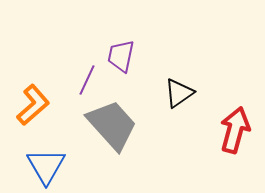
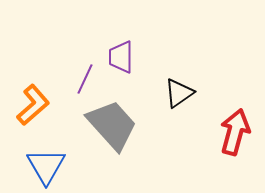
purple trapezoid: moved 1 px down; rotated 12 degrees counterclockwise
purple line: moved 2 px left, 1 px up
red arrow: moved 2 px down
